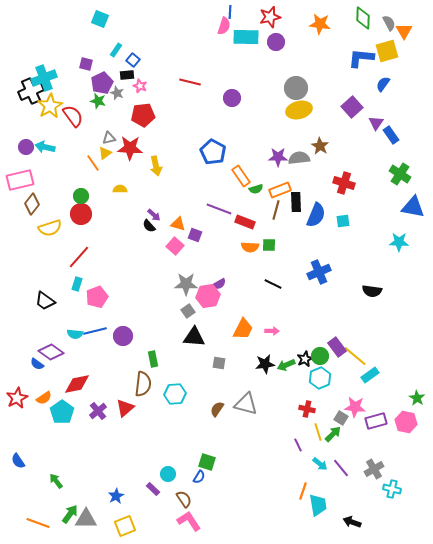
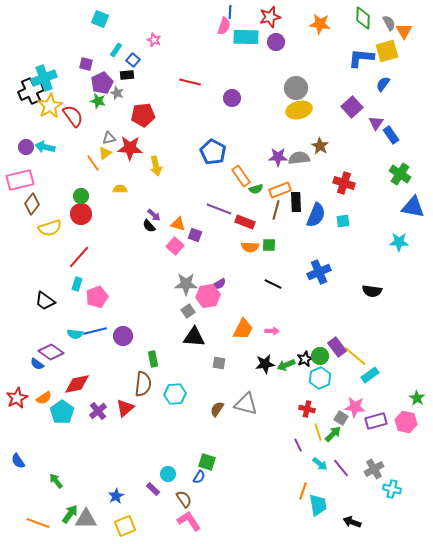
pink star at (140, 86): moved 14 px right, 46 px up
